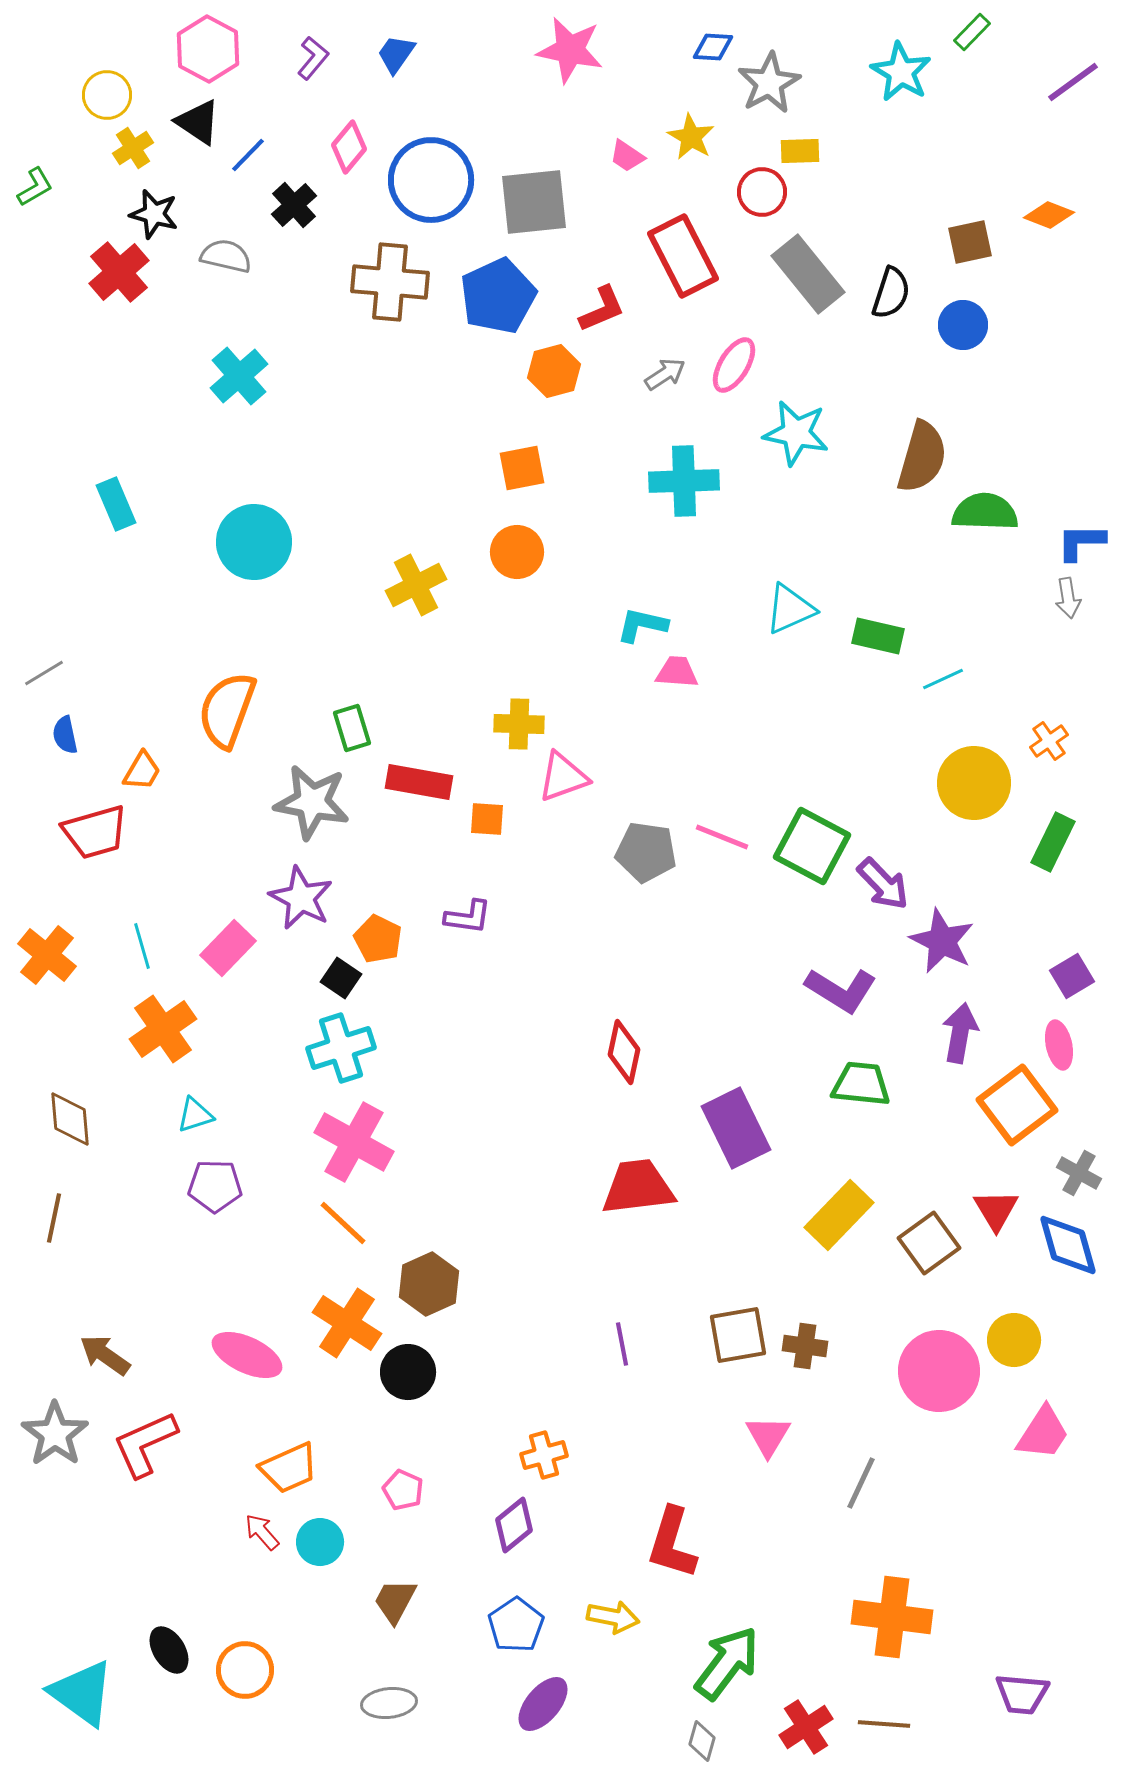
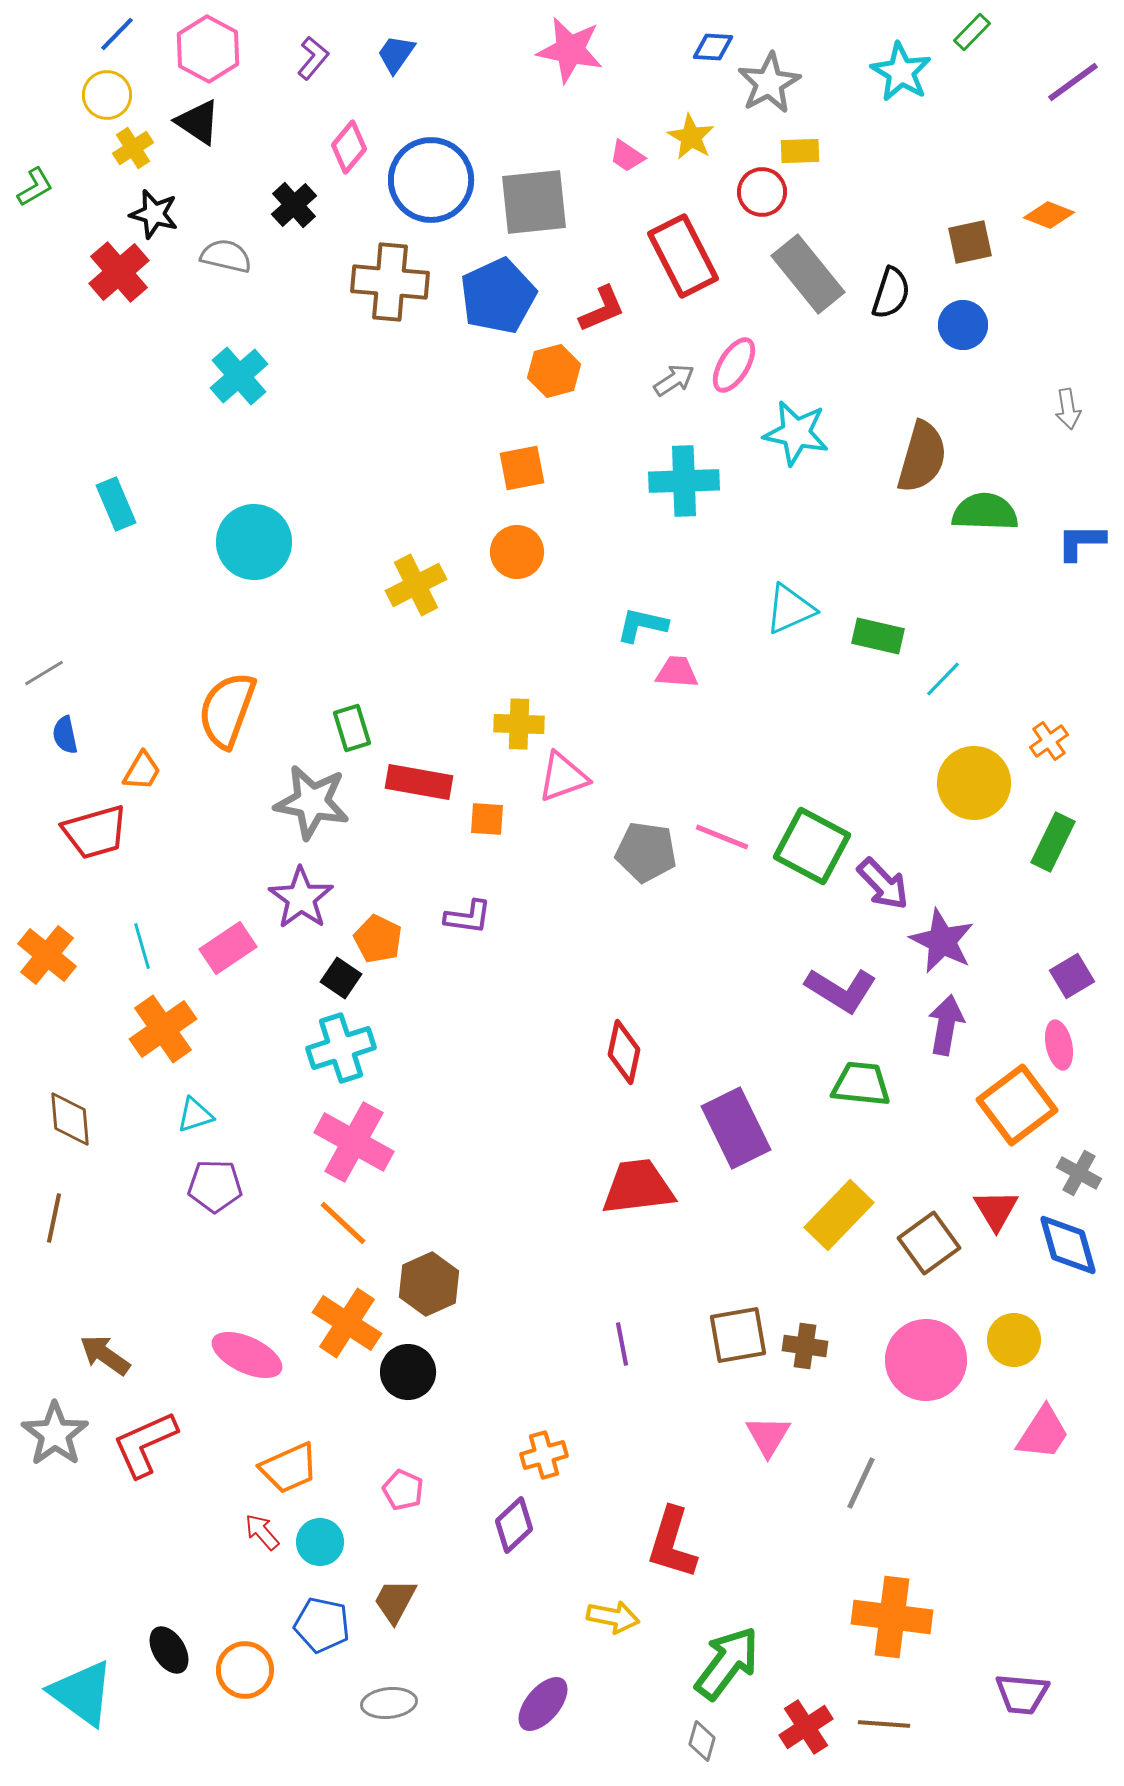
blue line at (248, 155): moved 131 px left, 121 px up
gray arrow at (665, 374): moved 9 px right, 6 px down
gray arrow at (1068, 598): moved 189 px up
cyan line at (943, 679): rotated 21 degrees counterclockwise
purple star at (301, 898): rotated 8 degrees clockwise
pink rectangle at (228, 948): rotated 12 degrees clockwise
purple arrow at (960, 1033): moved 14 px left, 8 px up
pink circle at (939, 1371): moved 13 px left, 11 px up
purple diamond at (514, 1525): rotated 4 degrees counterclockwise
blue pentagon at (516, 1625): moved 194 px left; rotated 26 degrees counterclockwise
